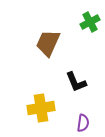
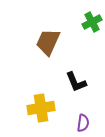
green cross: moved 2 px right
brown trapezoid: moved 1 px up
